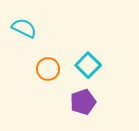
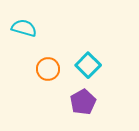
cyan semicircle: rotated 10 degrees counterclockwise
purple pentagon: rotated 10 degrees counterclockwise
